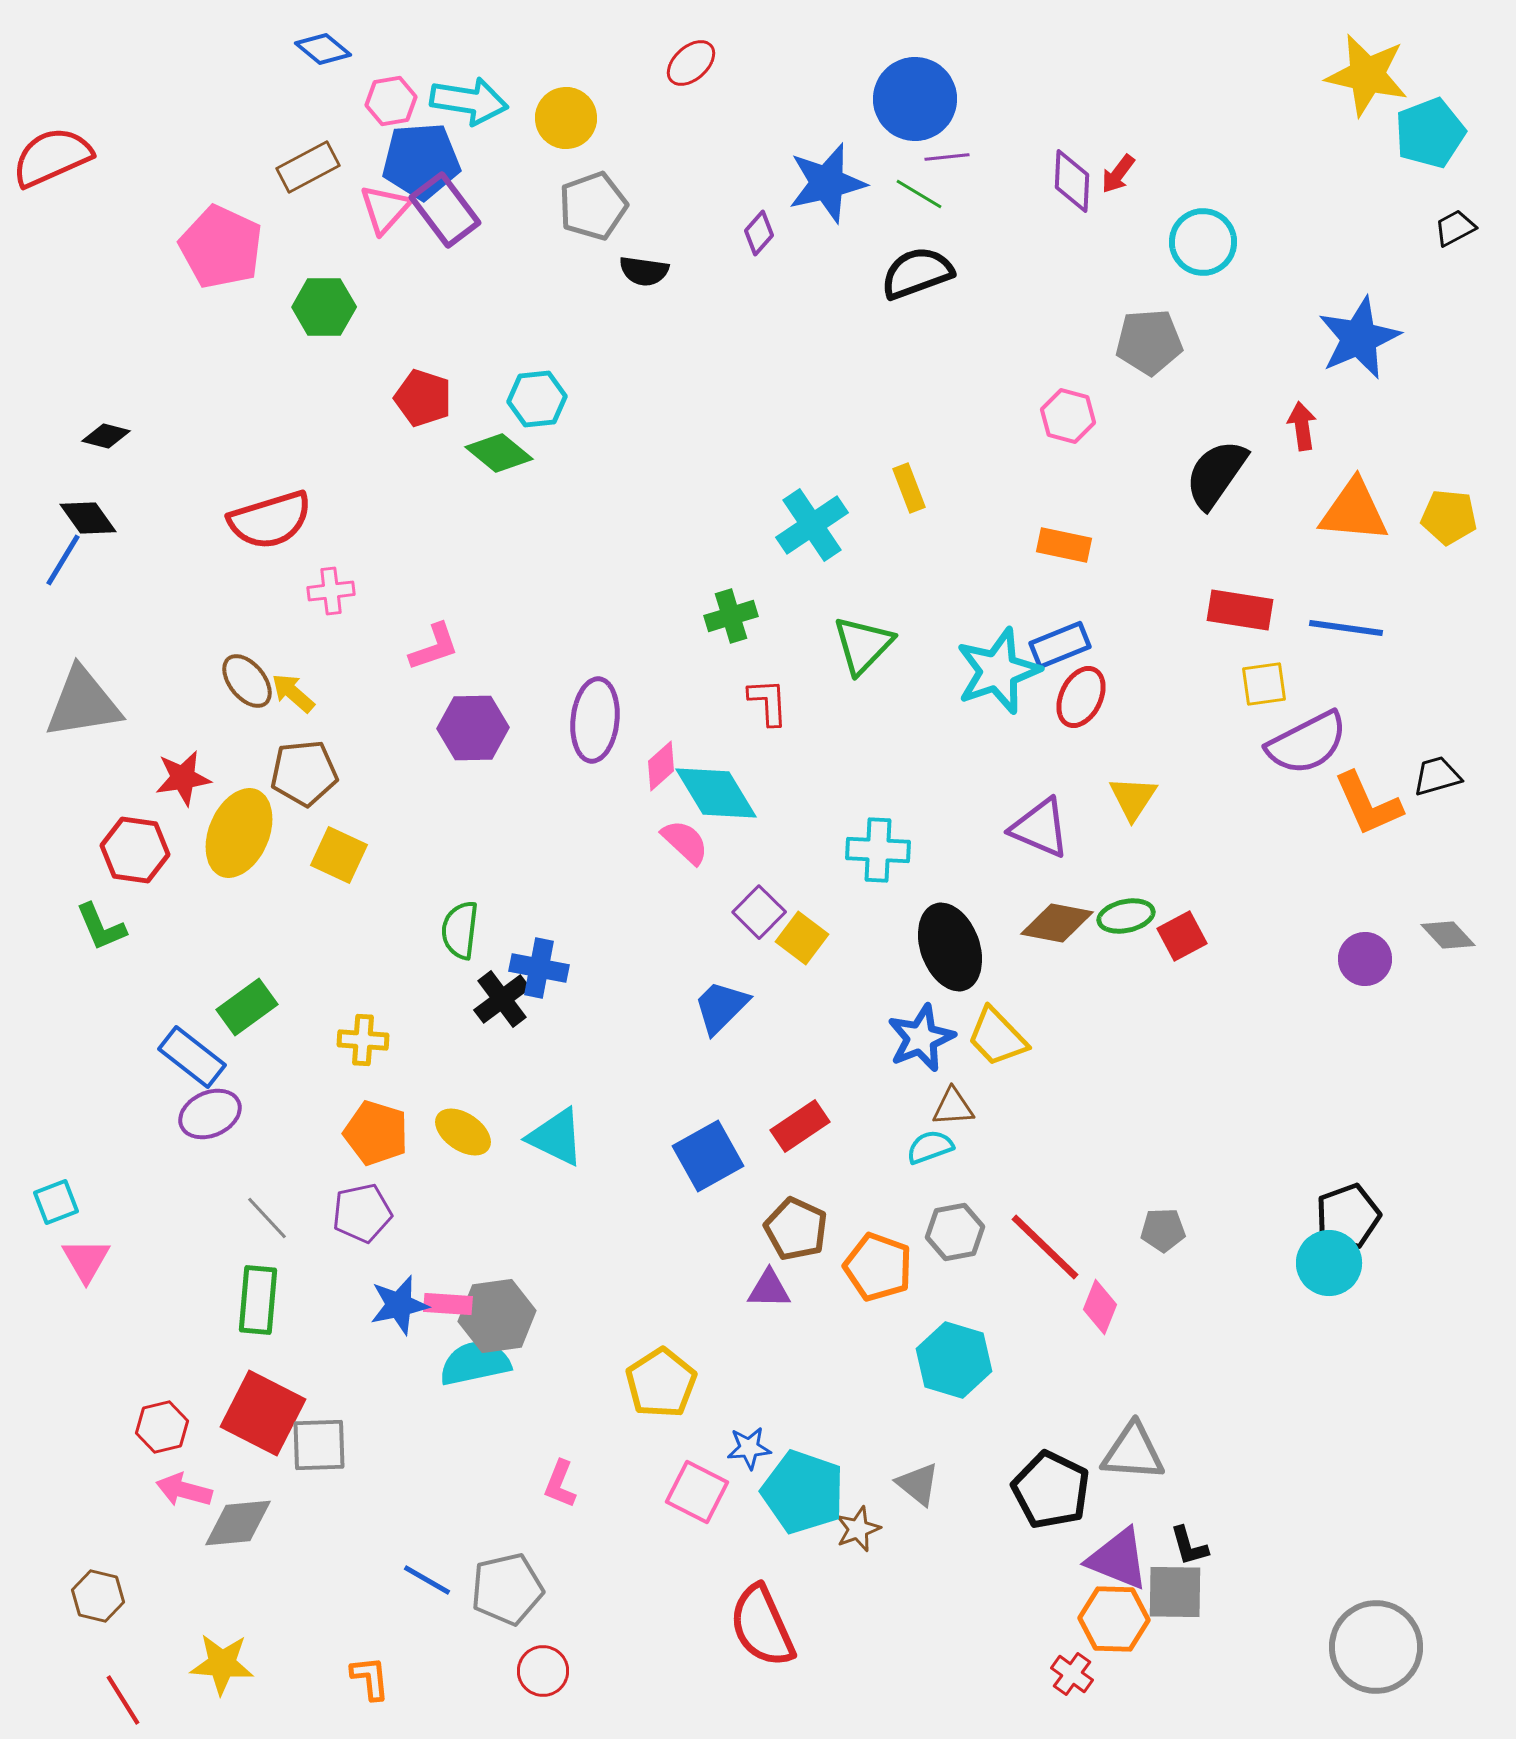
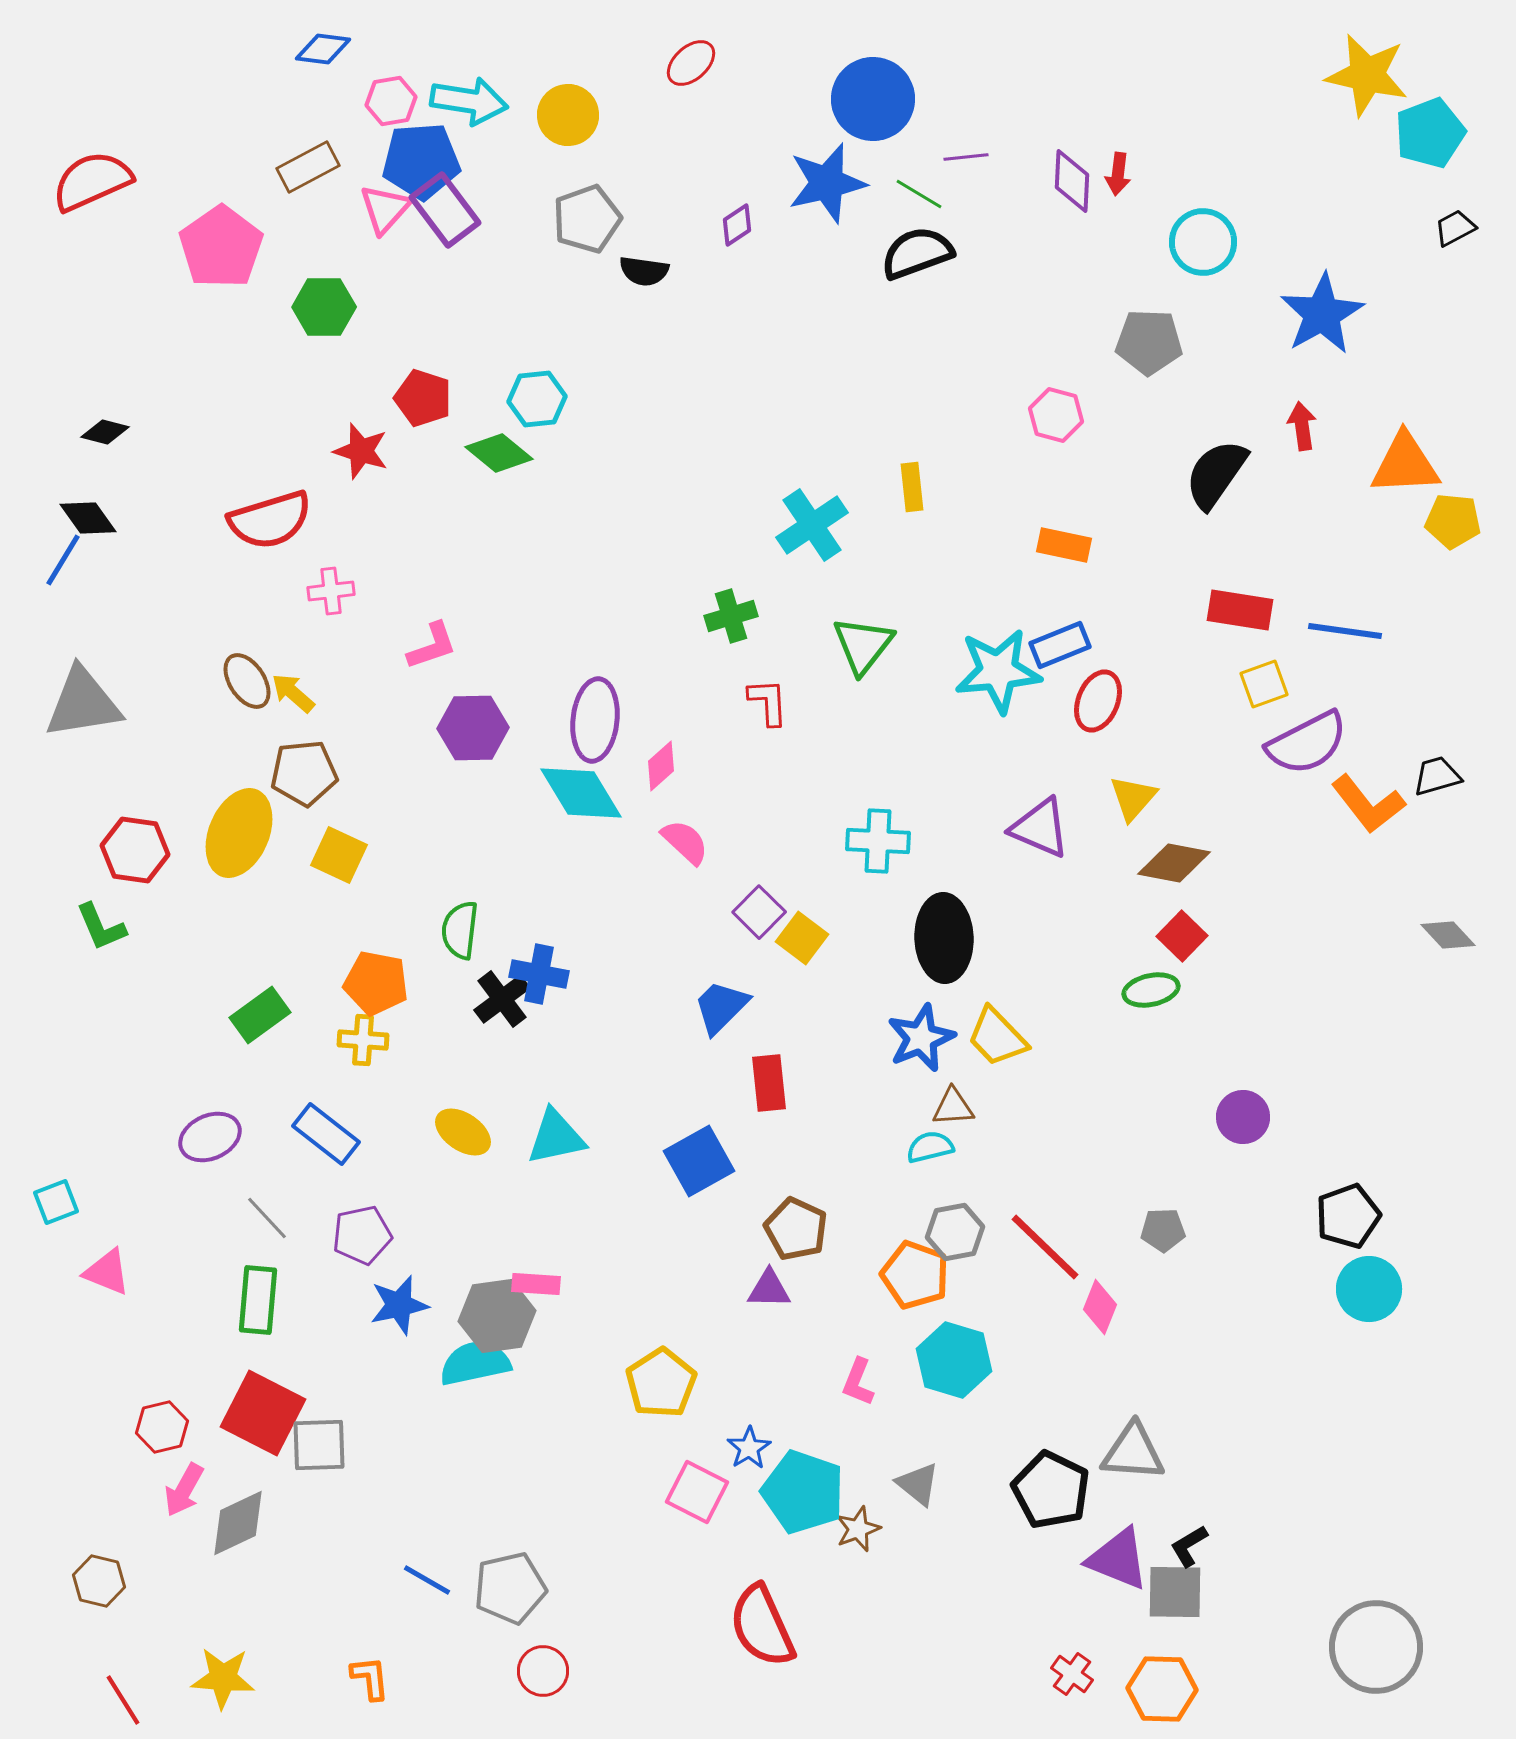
blue diamond at (323, 49): rotated 32 degrees counterclockwise
blue circle at (915, 99): moved 42 px left
yellow circle at (566, 118): moved 2 px right, 3 px up
red semicircle at (52, 157): moved 40 px right, 24 px down
purple line at (947, 157): moved 19 px right
red arrow at (1118, 174): rotated 30 degrees counterclockwise
gray pentagon at (593, 206): moved 6 px left, 13 px down
purple diamond at (759, 233): moved 22 px left, 8 px up; rotated 15 degrees clockwise
pink pentagon at (221, 247): rotated 12 degrees clockwise
black semicircle at (917, 273): moved 20 px up
blue star at (1359, 338): moved 37 px left, 24 px up; rotated 6 degrees counterclockwise
gray pentagon at (1149, 342): rotated 6 degrees clockwise
pink hexagon at (1068, 416): moved 12 px left, 1 px up
black diamond at (106, 436): moved 1 px left, 4 px up
yellow rectangle at (909, 488): moved 3 px right, 1 px up; rotated 15 degrees clockwise
orange triangle at (1354, 511): moved 51 px right, 47 px up; rotated 8 degrees counterclockwise
yellow pentagon at (1449, 517): moved 4 px right, 4 px down
blue line at (1346, 628): moved 1 px left, 3 px down
green triangle at (863, 645): rotated 6 degrees counterclockwise
pink L-shape at (434, 647): moved 2 px left, 1 px up
cyan star at (998, 671): rotated 14 degrees clockwise
brown ellipse at (247, 681): rotated 6 degrees clockwise
yellow square at (1264, 684): rotated 12 degrees counterclockwise
red ellipse at (1081, 697): moved 17 px right, 4 px down; rotated 4 degrees counterclockwise
red star at (183, 778): moved 178 px right, 327 px up; rotated 26 degrees clockwise
cyan diamond at (716, 793): moved 135 px left
yellow triangle at (1133, 798): rotated 8 degrees clockwise
orange L-shape at (1368, 804): rotated 14 degrees counterclockwise
cyan cross at (878, 850): moved 9 px up
green ellipse at (1126, 916): moved 25 px right, 74 px down
brown diamond at (1057, 923): moved 117 px right, 60 px up
red square at (1182, 936): rotated 18 degrees counterclockwise
black ellipse at (950, 947): moved 6 px left, 9 px up; rotated 18 degrees clockwise
purple circle at (1365, 959): moved 122 px left, 158 px down
blue cross at (539, 968): moved 6 px down
green rectangle at (247, 1007): moved 13 px right, 8 px down
blue rectangle at (192, 1057): moved 134 px right, 77 px down
purple ellipse at (210, 1114): moved 23 px down
red rectangle at (800, 1126): moved 31 px left, 43 px up; rotated 62 degrees counterclockwise
orange pentagon at (376, 1133): moved 150 px up; rotated 6 degrees counterclockwise
cyan triangle at (556, 1137): rotated 38 degrees counterclockwise
cyan semicircle at (930, 1147): rotated 6 degrees clockwise
blue square at (708, 1156): moved 9 px left, 5 px down
purple pentagon at (362, 1213): moved 22 px down
pink triangle at (86, 1260): moved 21 px right, 12 px down; rotated 38 degrees counterclockwise
cyan circle at (1329, 1263): moved 40 px right, 26 px down
orange pentagon at (878, 1267): moved 37 px right, 8 px down
pink rectangle at (448, 1304): moved 88 px right, 20 px up
blue star at (749, 1448): rotated 27 degrees counterclockwise
pink L-shape at (560, 1484): moved 298 px right, 102 px up
pink arrow at (184, 1490): rotated 76 degrees counterclockwise
gray diamond at (238, 1523): rotated 20 degrees counterclockwise
black L-shape at (1189, 1546): rotated 75 degrees clockwise
gray pentagon at (507, 1589): moved 3 px right, 1 px up
brown hexagon at (98, 1596): moved 1 px right, 15 px up
orange hexagon at (1114, 1619): moved 48 px right, 70 px down
yellow star at (222, 1664): moved 1 px right, 14 px down
